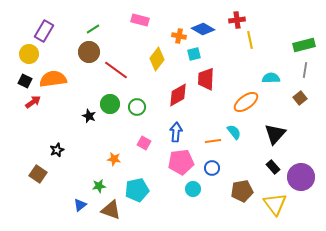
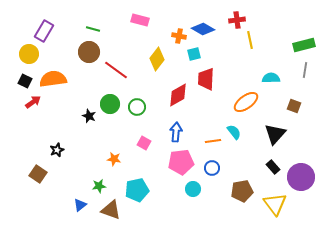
green line at (93, 29): rotated 48 degrees clockwise
brown square at (300, 98): moved 6 px left, 8 px down; rotated 32 degrees counterclockwise
